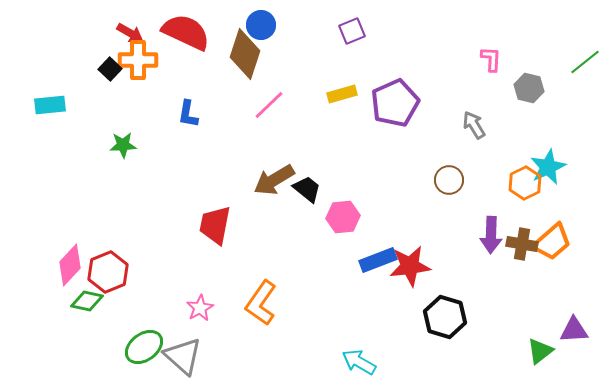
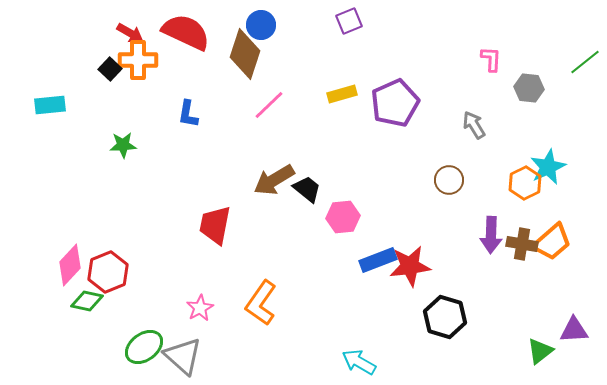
purple square: moved 3 px left, 10 px up
gray hexagon: rotated 8 degrees counterclockwise
